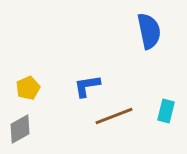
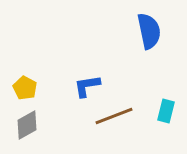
yellow pentagon: moved 3 px left; rotated 20 degrees counterclockwise
gray diamond: moved 7 px right, 4 px up
